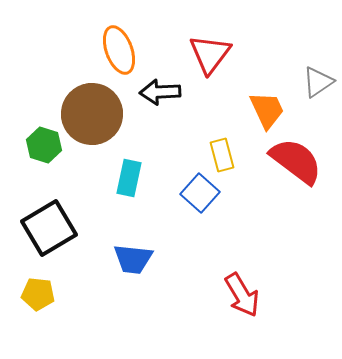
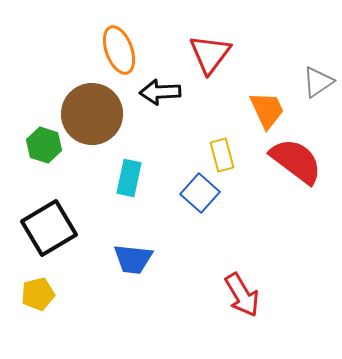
yellow pentagon: rotated 20 degrees counterclockwise
